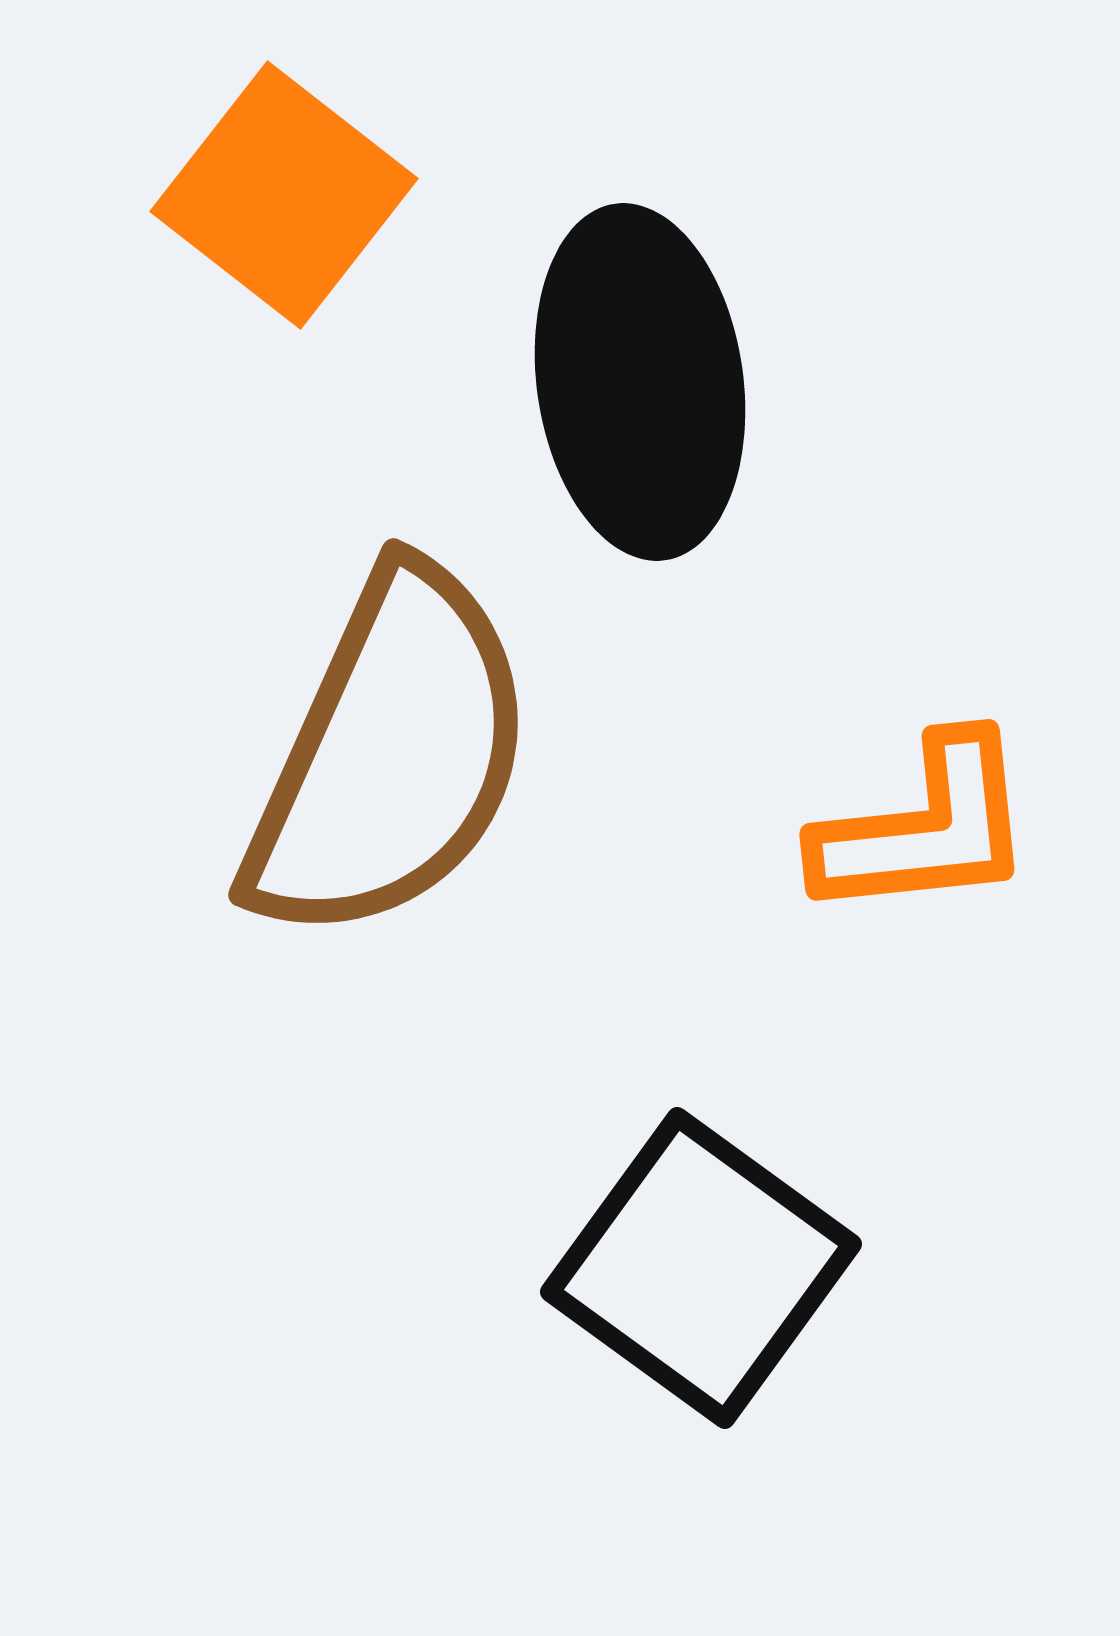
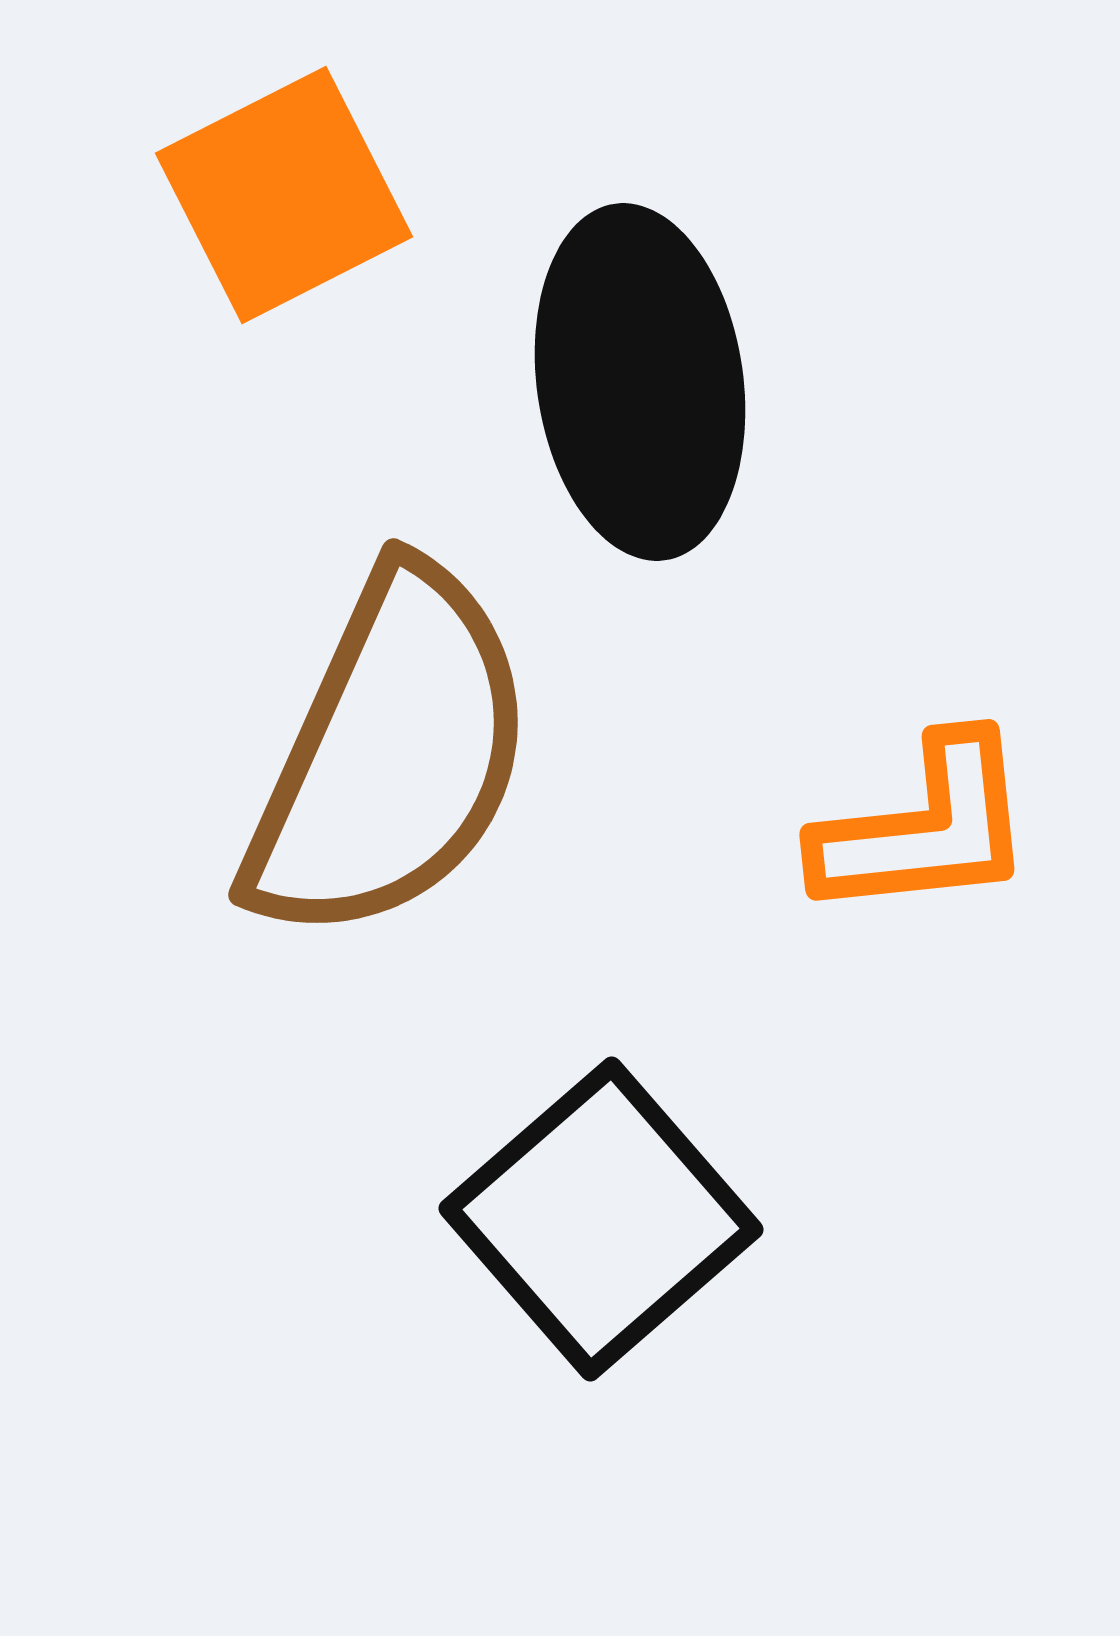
orange square: rotated 25 degrees clockwise
black square: moved 100 px left, 49 px up; rotated 13 degrees clockwise
